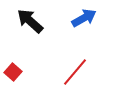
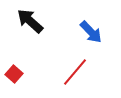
blue arrow: moved 7 px right, 14 px down; rotated 75 degrees clockwise
red square: moved 1 px right, 2 px down
